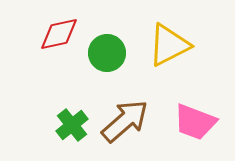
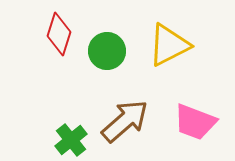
red diamond: rotated 60 degrees counterclockwise
green circle: moved 2 px up
green cross: moved 1 px left, 15 px down
